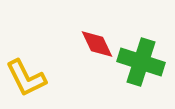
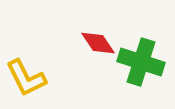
red diamond: moved 1 px right, 1 px up; rotated 9 degrees counterclockwise
